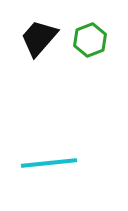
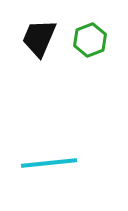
black trapezoid: rotated 18 degrees counterclockwise
